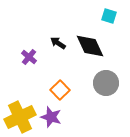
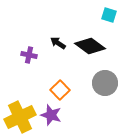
cyan square: moved 1 px up
black diamond: rotated 28 degrees counterclockwise
purple cross: moved 2 px up; rotated 28 degrees counterclockwise
gray circle: moved 1 px left
purple star: moved 2 px up
